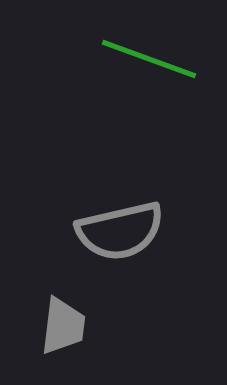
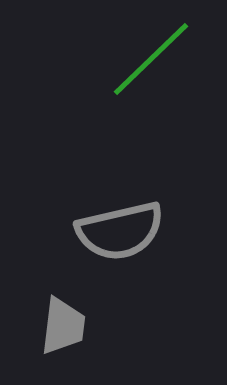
green line: moved 2 px right; rotated 64 degrees counterclockwise
